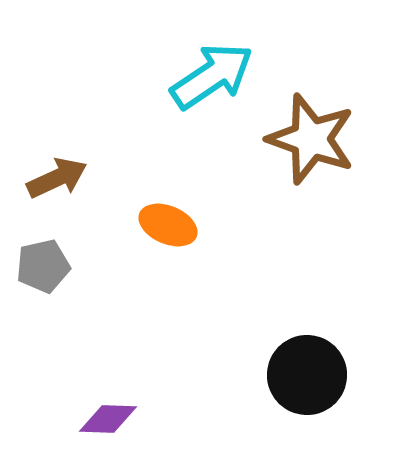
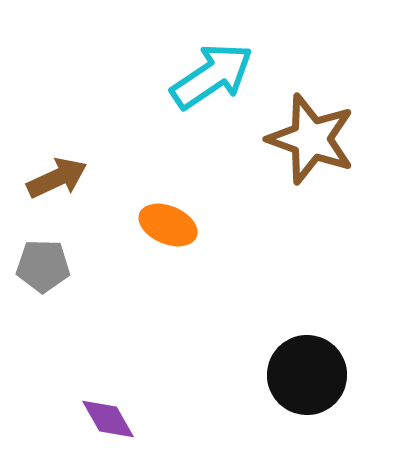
gray pentagon: rotated 14 degrees clockwise
purple diamond: rotated 58 degrees clockwise
